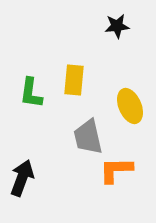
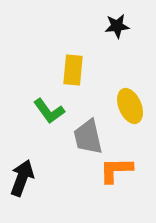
yellow rectangle: moved 1 px left, 10 px up
green L-shape: moved 18 px right, 18 px down; rotated 44 degrees counterclockwise
